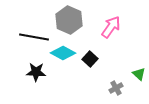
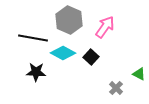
pink arrow: moved 6 px left
black line: moved 1 px left, 1 px down
black square: moved 1 px right, 2 px up
green triangle: rotated 16 degrees counterclockwise
gray cross: rotated 16 degrees counterclockwise
